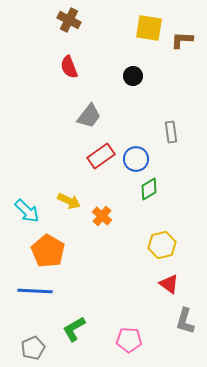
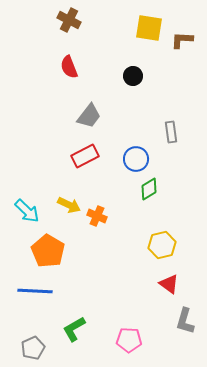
red rectangle: moved 16 px left; rotated 8 degrees clockwise
yellow arrow: moved 4 px down
orange cross: moved 5 px left; rotated 18 degrees counterclockwise
